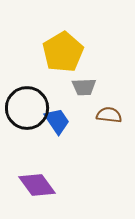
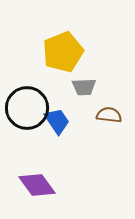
yellow pentagon: rotated 9 degrees clockwise
